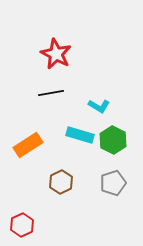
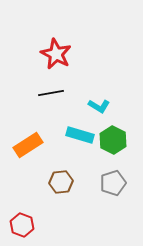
brown hexagon: rotated 20 degrees clockwise
red hexagon: rotated 15 degrees counterclockwise
